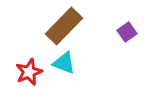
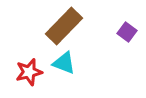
purple square: rotated 18 degrees counterclockwise
red star: rotated 8 degrees clockwise
